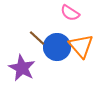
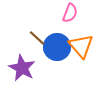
pink semicircle: rotated 102 degrees counterclockwise
